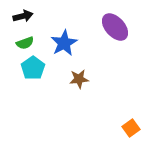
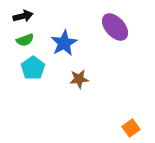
green semicircle: moved 3 px up
